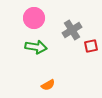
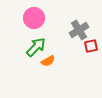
gray cross: moved 7 px right
green arrow: rotated 55 degrees counterclockwise
orange semicircle: moved 24 px up
